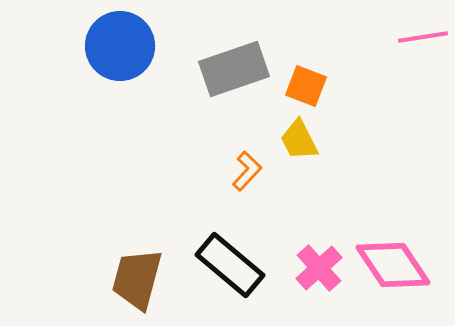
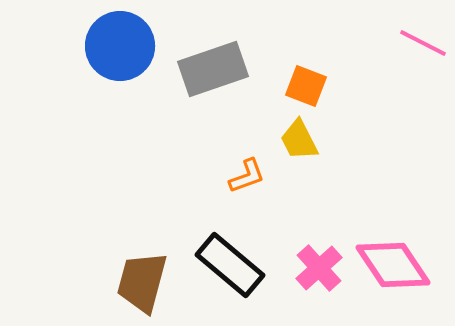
pink line: moved 6 px down; rotated 36 degrees clockwise
gray rectangle: moved 21 px left
orange L-shape: moved 5 px down; rotated 27 degrees clockwise
brown trapezoid: moved 5 px right, 3 px down
